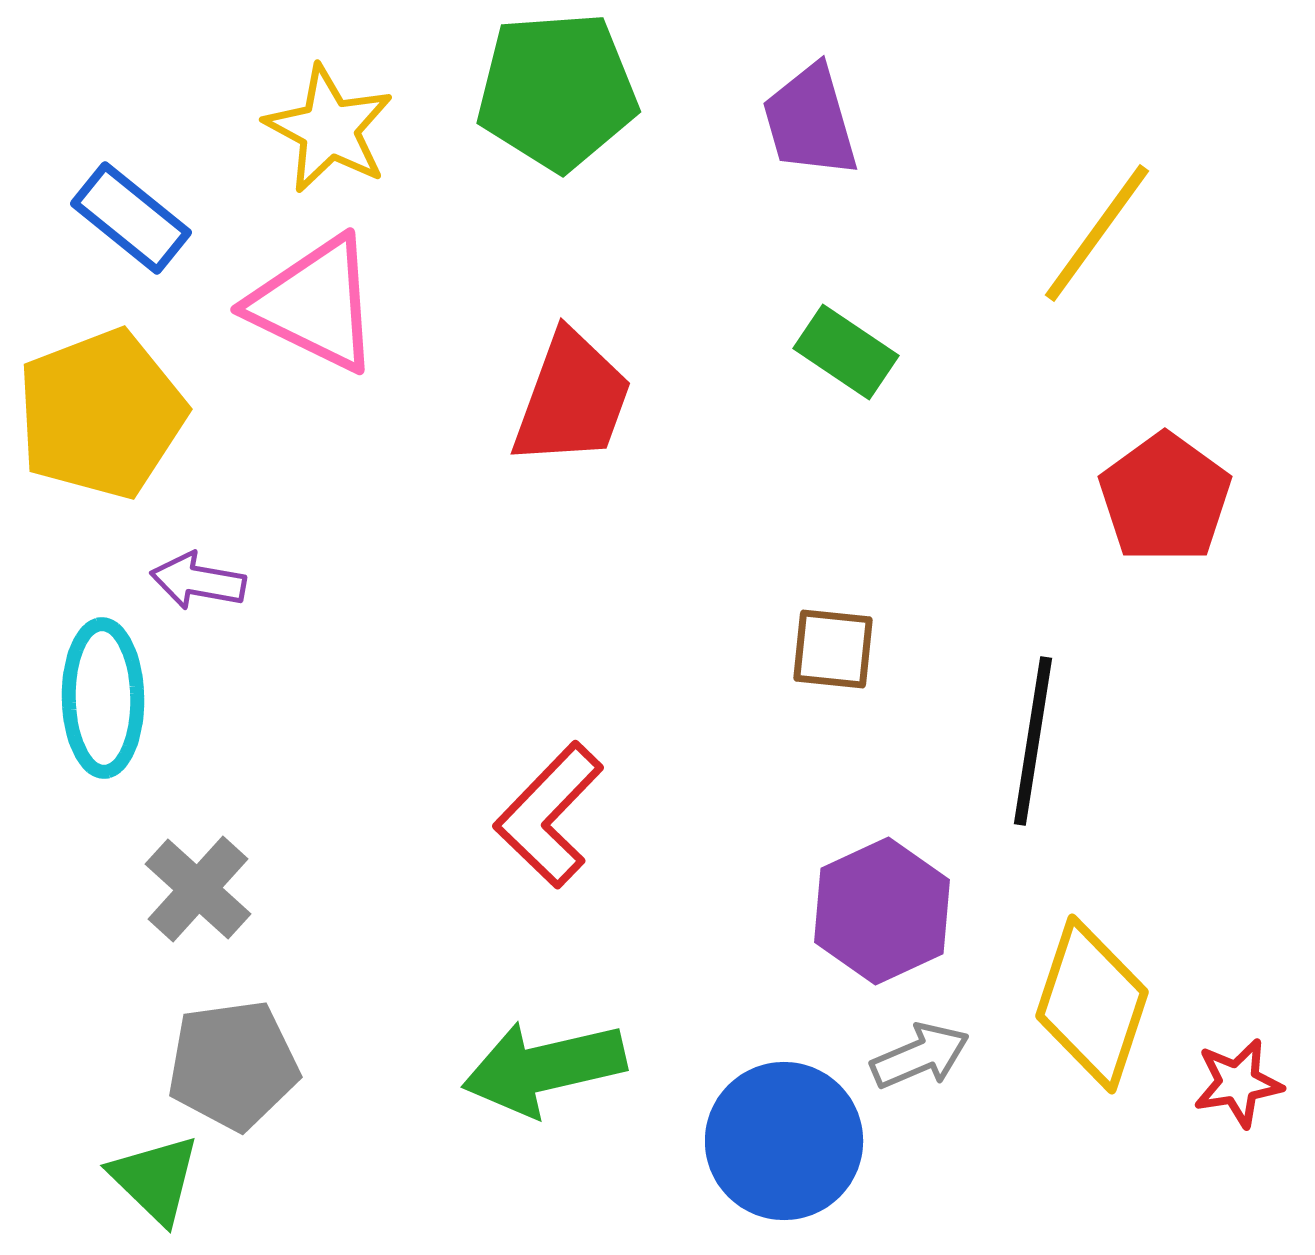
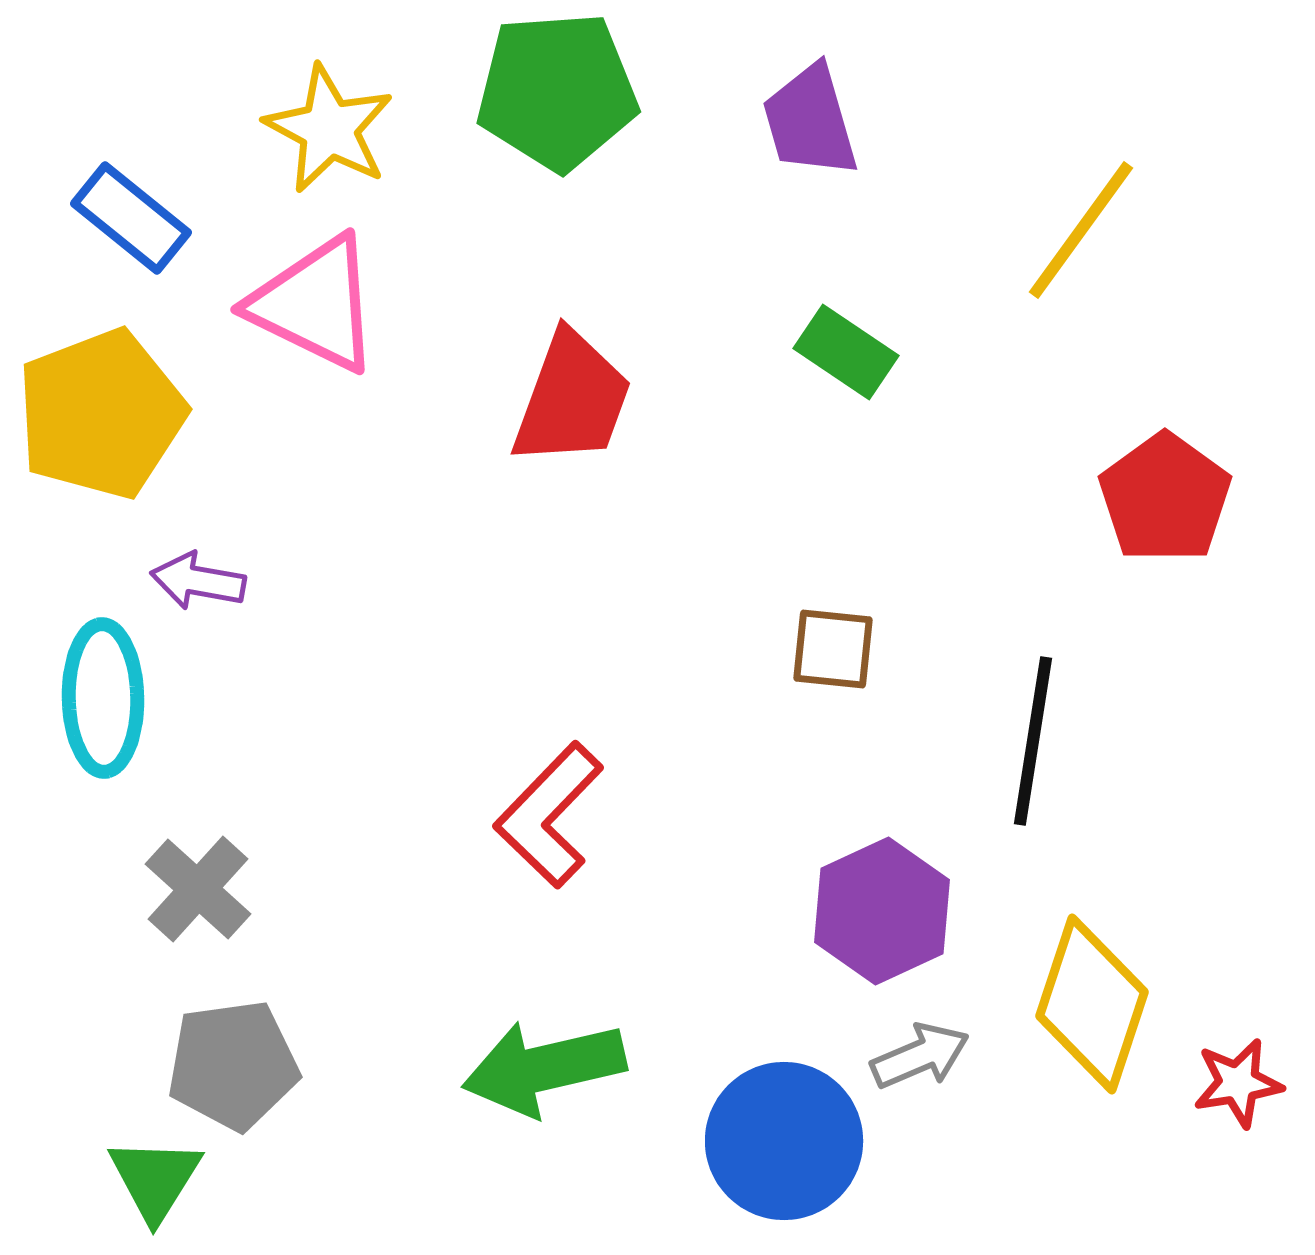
yellow line: moved 16 px left, 3 px up
green triangle: rotated 18 degrees clockwise
